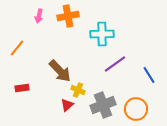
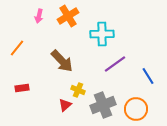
orange cross: rotated 20 degrees counterclockwise
brown arrow: moved 2 px right, 10 px up
blue line: moved 1 px left, 1 px down
red triangle: moved 2 px left
